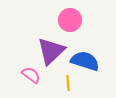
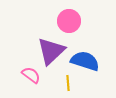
pink circle: moved 1 px left, 1 px down
